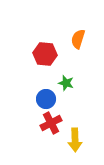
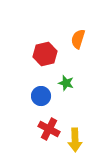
red hexagon: rotated 20 degrees counterclockwise
blue circle: moved 5 px left, 3 px up
red cross: moved 2 px left, 6 px down; rotated 35 degrees counterclockwise
